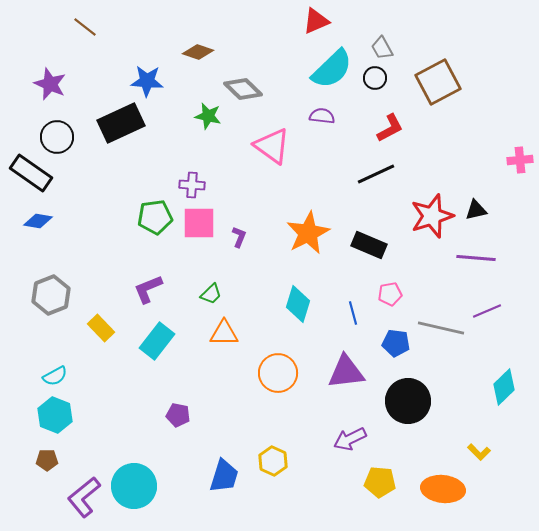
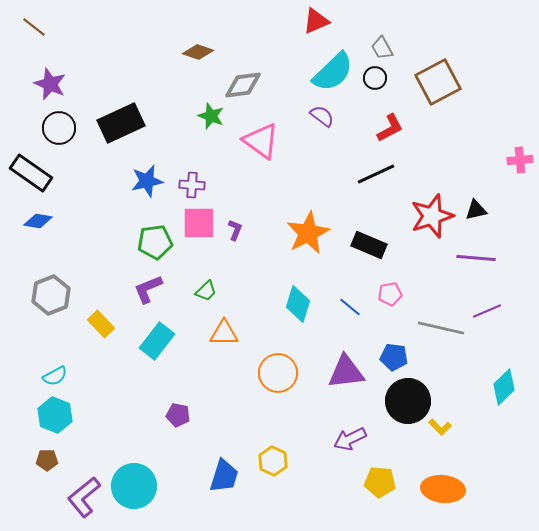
brown line at (85, 27): moved 51 px left
cyan semicircle at (332, 69): moved 1 px right, 3 px down
blue star at (147, 81): moved 100 px down; rotated 16 degrees counterclockwise
gray diamond at (243, 89): moved 4 px up; rotated 51 degrees counterclockwise
green star at (208, 116): moved 3 px right; rotated 8 degrees clockwise
purple semicircle at (322, 116): rotated 30 degrees clockwise
black circle at (57, 137): moved 2 px right, 9 px up
pink triangle at (272, 146): moved 11 px left, 5 px up
green pentagon at (155, 217): moved 25 px down
purple L-shape at (239, 237): moved 4 px left, 7 px up
green trapezoid at (211, 294): moved 5 px left, 3 px up
blue line at (353, 313): moved 3 px left, 6 px up; rotated 35 degrees counterclockwise
yellow rectangle at (101, 328): moved 4 px up
blue pentagon at (396, 343): moved 2 px left, 14 px down
yellow L-shape at (479, 452): moved 39 px left, 25 px up
